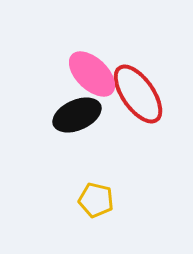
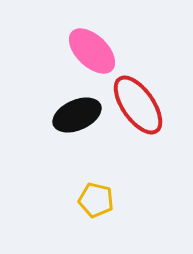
pink ellipse: moved 23 px up
red ellipse: moved 11 px down
